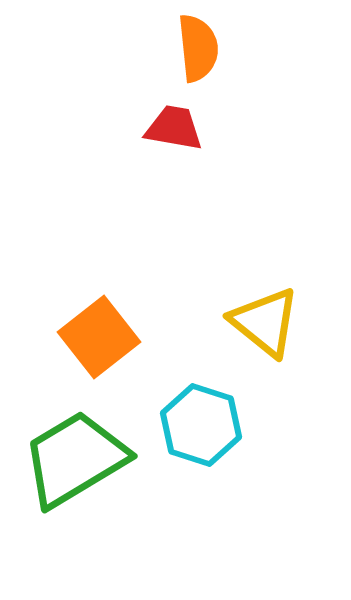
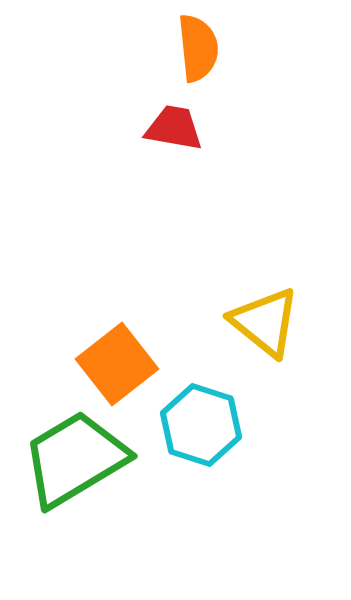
orange square: moved 18 px right, 27 px down
